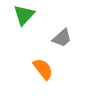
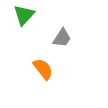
gray trapezoid: rotated 15 degrees counterclockwise
